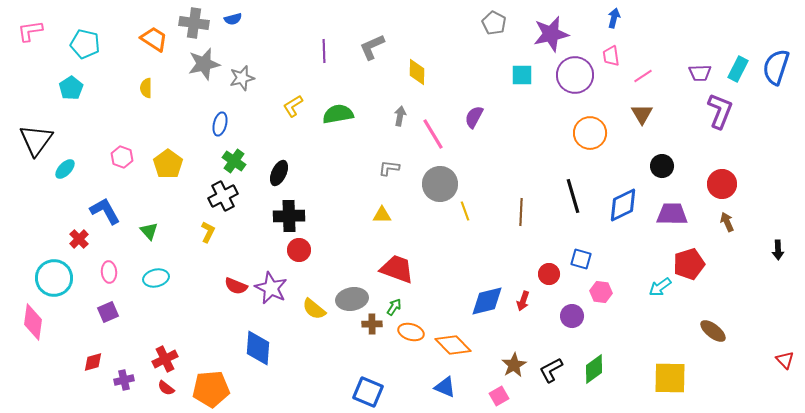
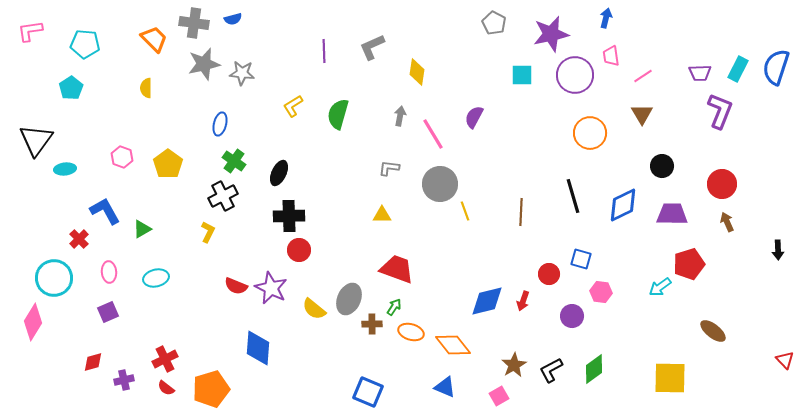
blue arrow at (614, 18): moved 8 px left
orange trapezoid at (154, 39): rotated 12 degrees clockwise
cyan pentagon at (85, 44): rotated 8 degrees counterclockwise
yellow diamond at (417, 72): rotated 8 degrees clockwise
gray star at (242, 78): moved 5 px up; rotated 20 degrees clockwise
green semicircle at (338, 114): rotated 64 degrees counterclockwise
cyan ellipse at (65, 169): rotated 40 degrees clockwise
green triangle at (149, 231): moved 7 px left, 2 px up; rotated 42 degrees clockwise
gray ellipse at (352, 299): moved 3 px left; rotated 56 degrees counterclockwise
pink diamond at (33, 322): rotated 24 degrees clockwise
orange diamond at (453, 345): rotated 6 degrees clockwise
orange pentagon at (211, 389): rotated 12 degrees counterclockwise
